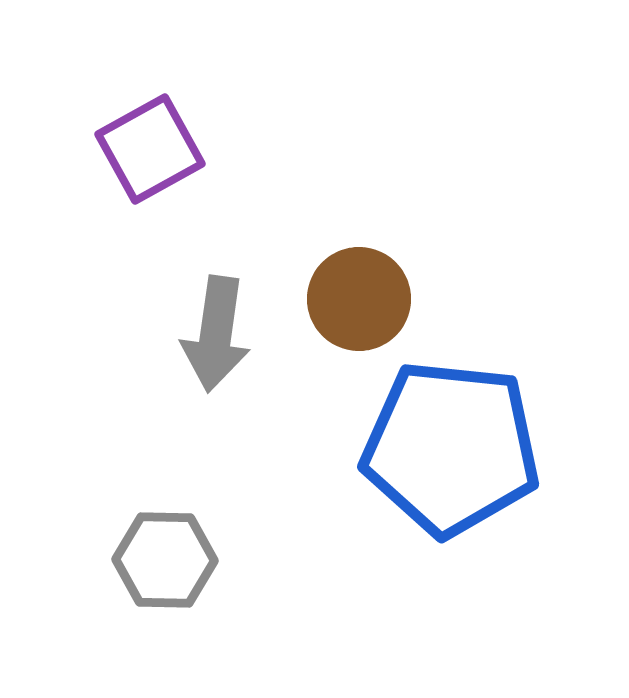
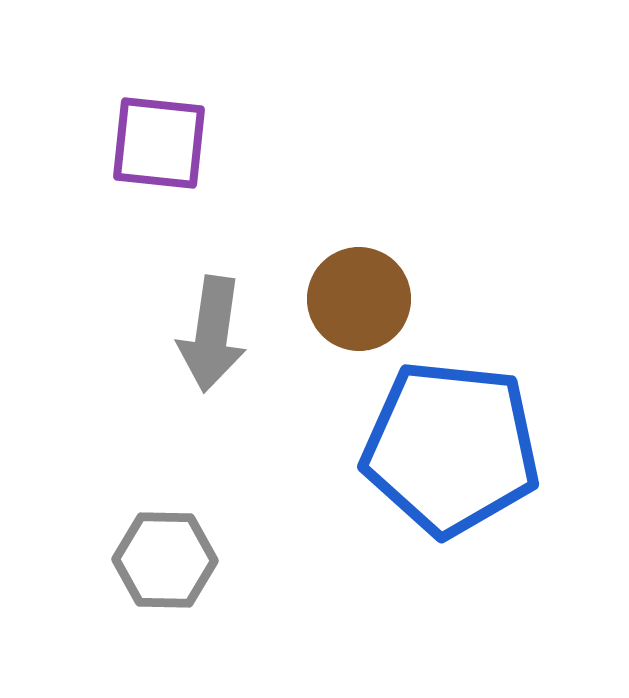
purple square: moved 9 px right, 6 px up; rotated 35 degrees clockwise
gray arrow: moved 4 px left
